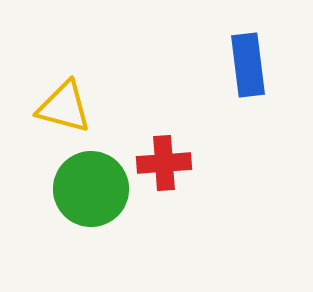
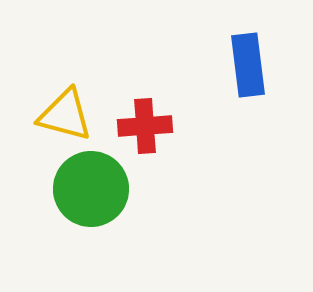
yellow triangle: moved 1 px right, 8 px down
red cross: moved 19 px left, 37 px up
